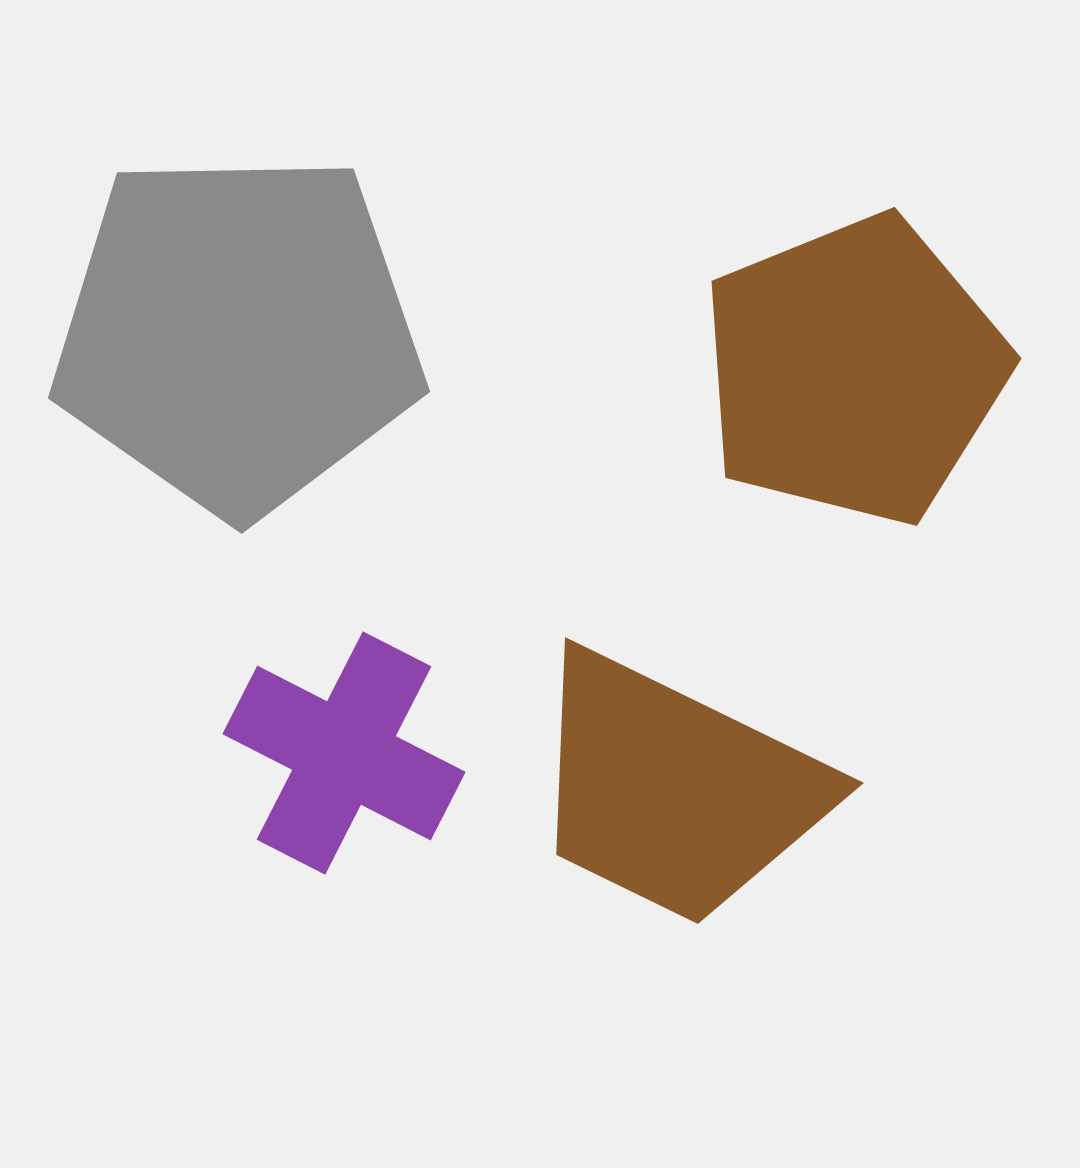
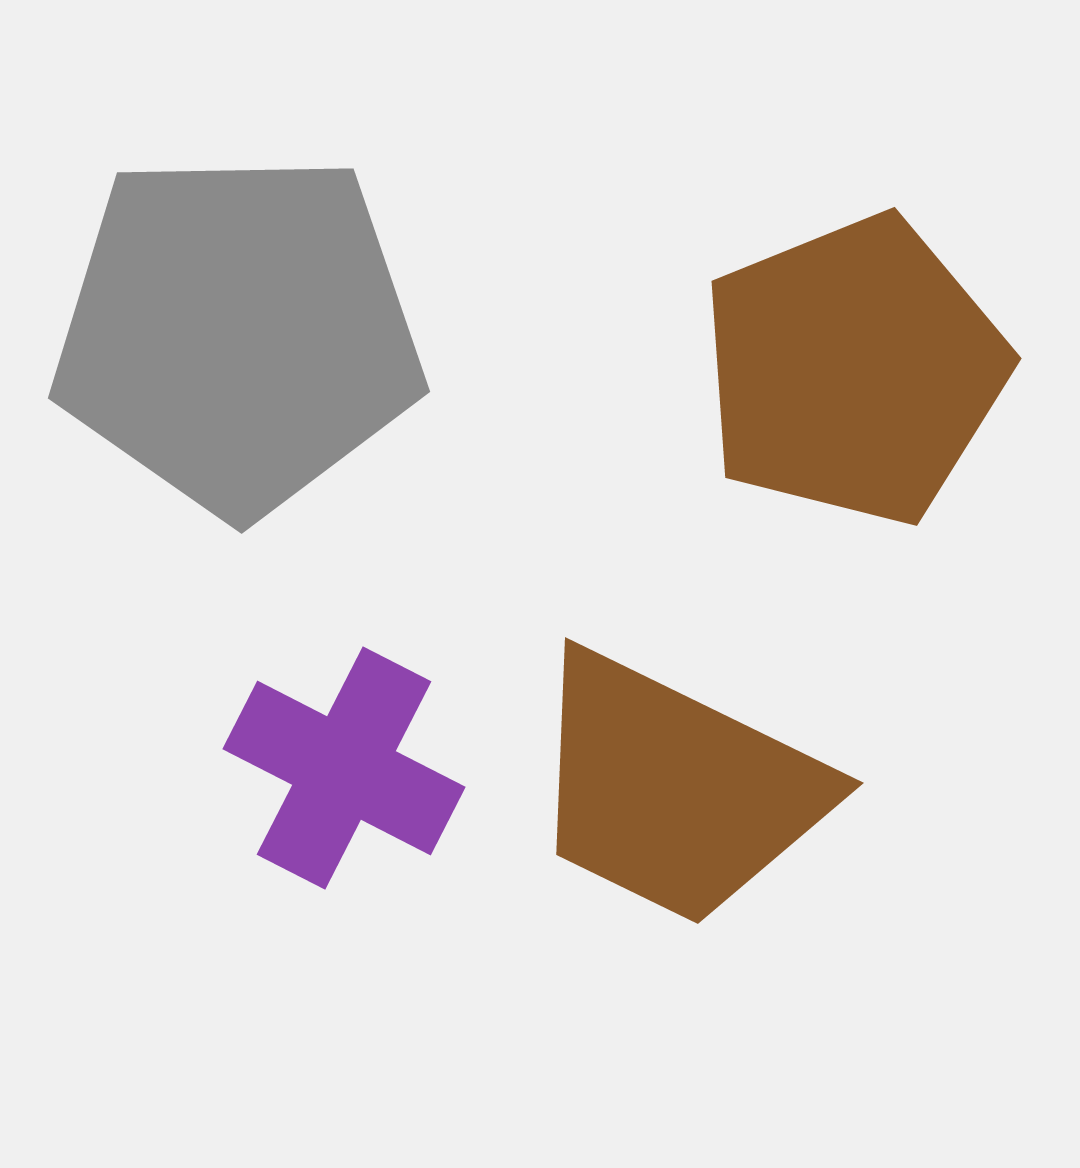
purple cross: moved 15 px down
